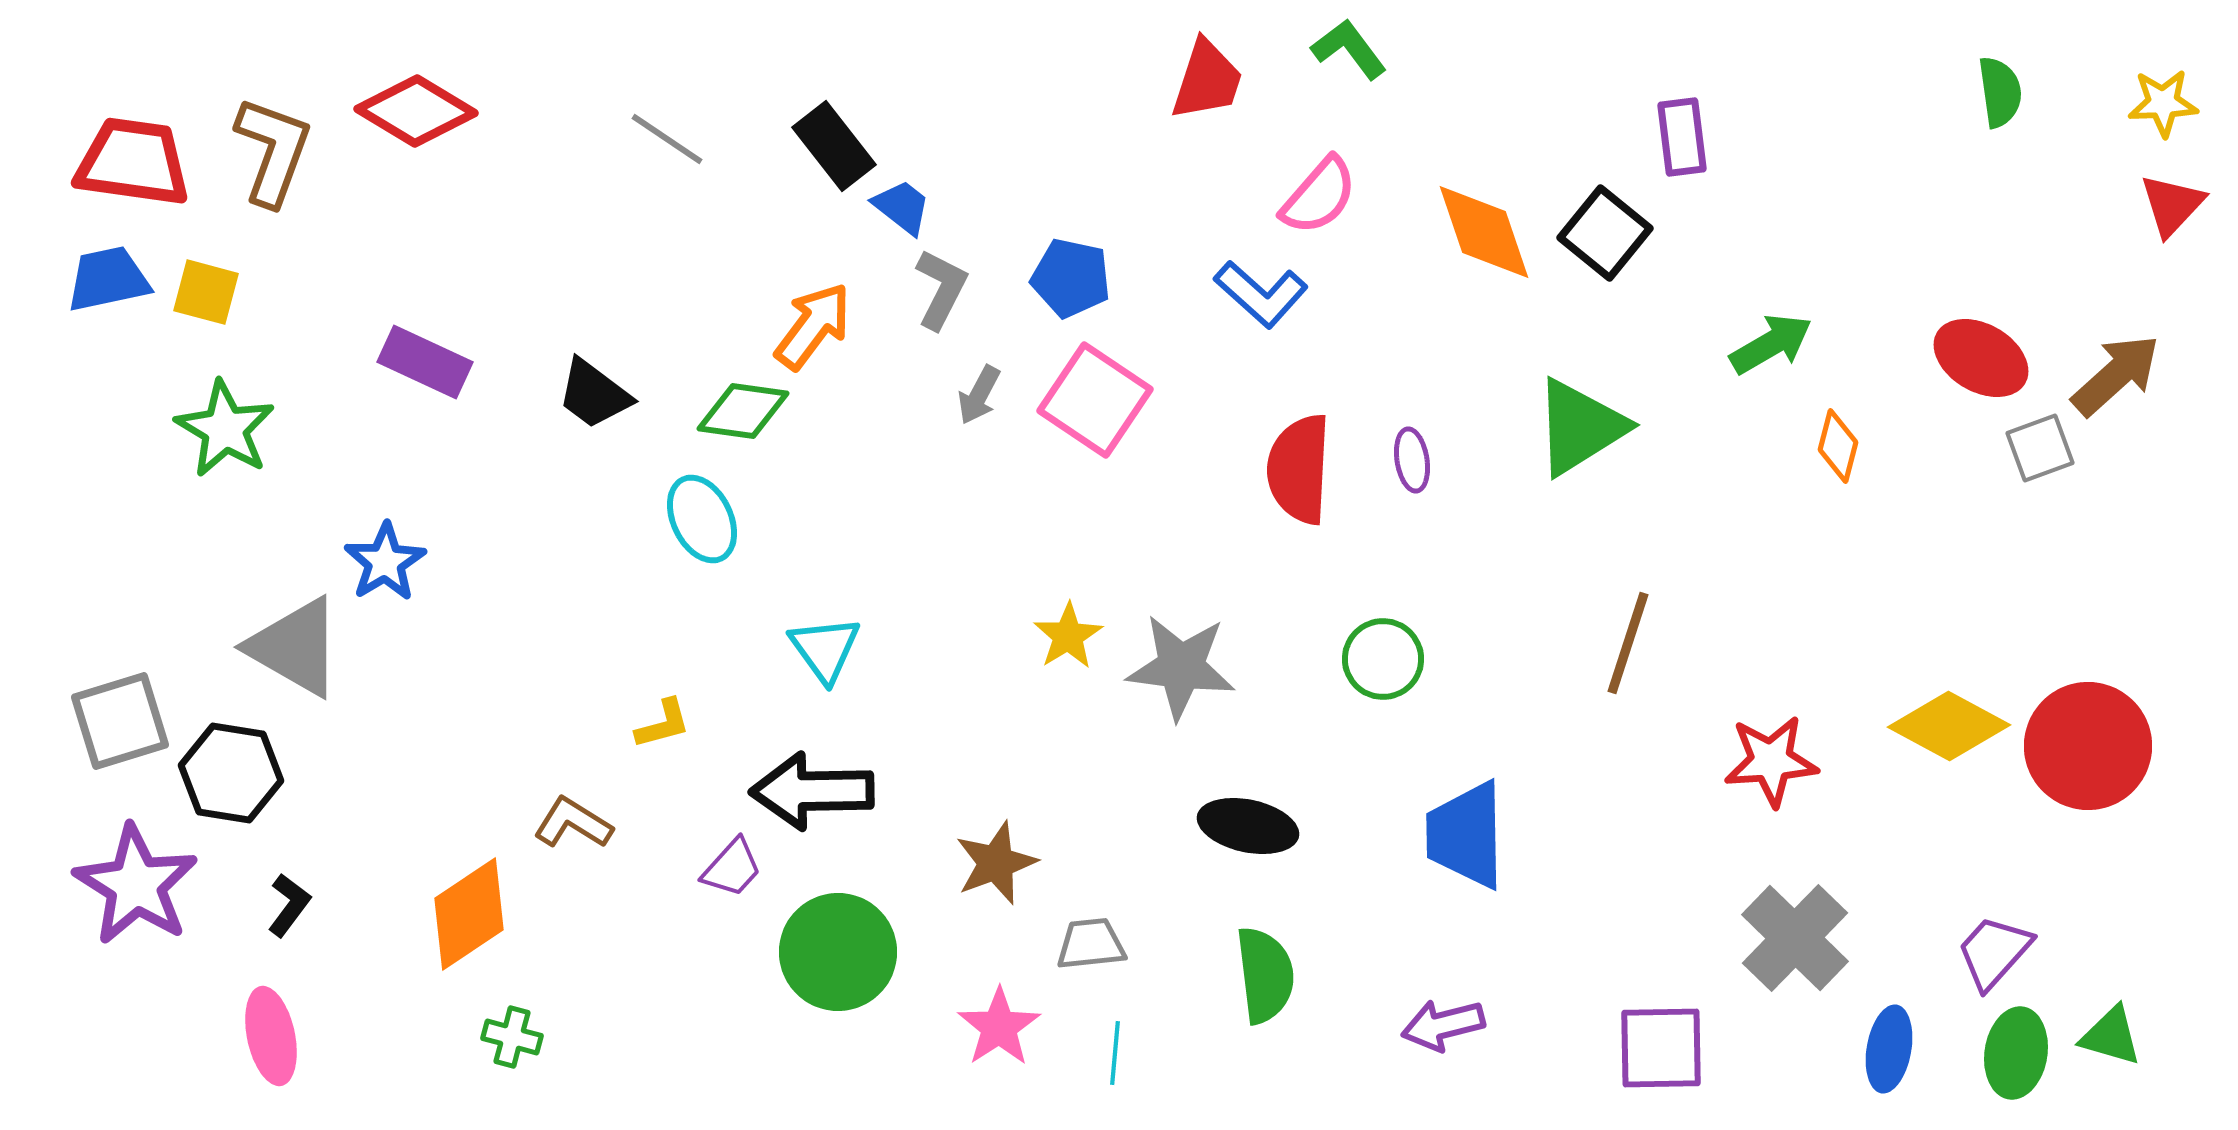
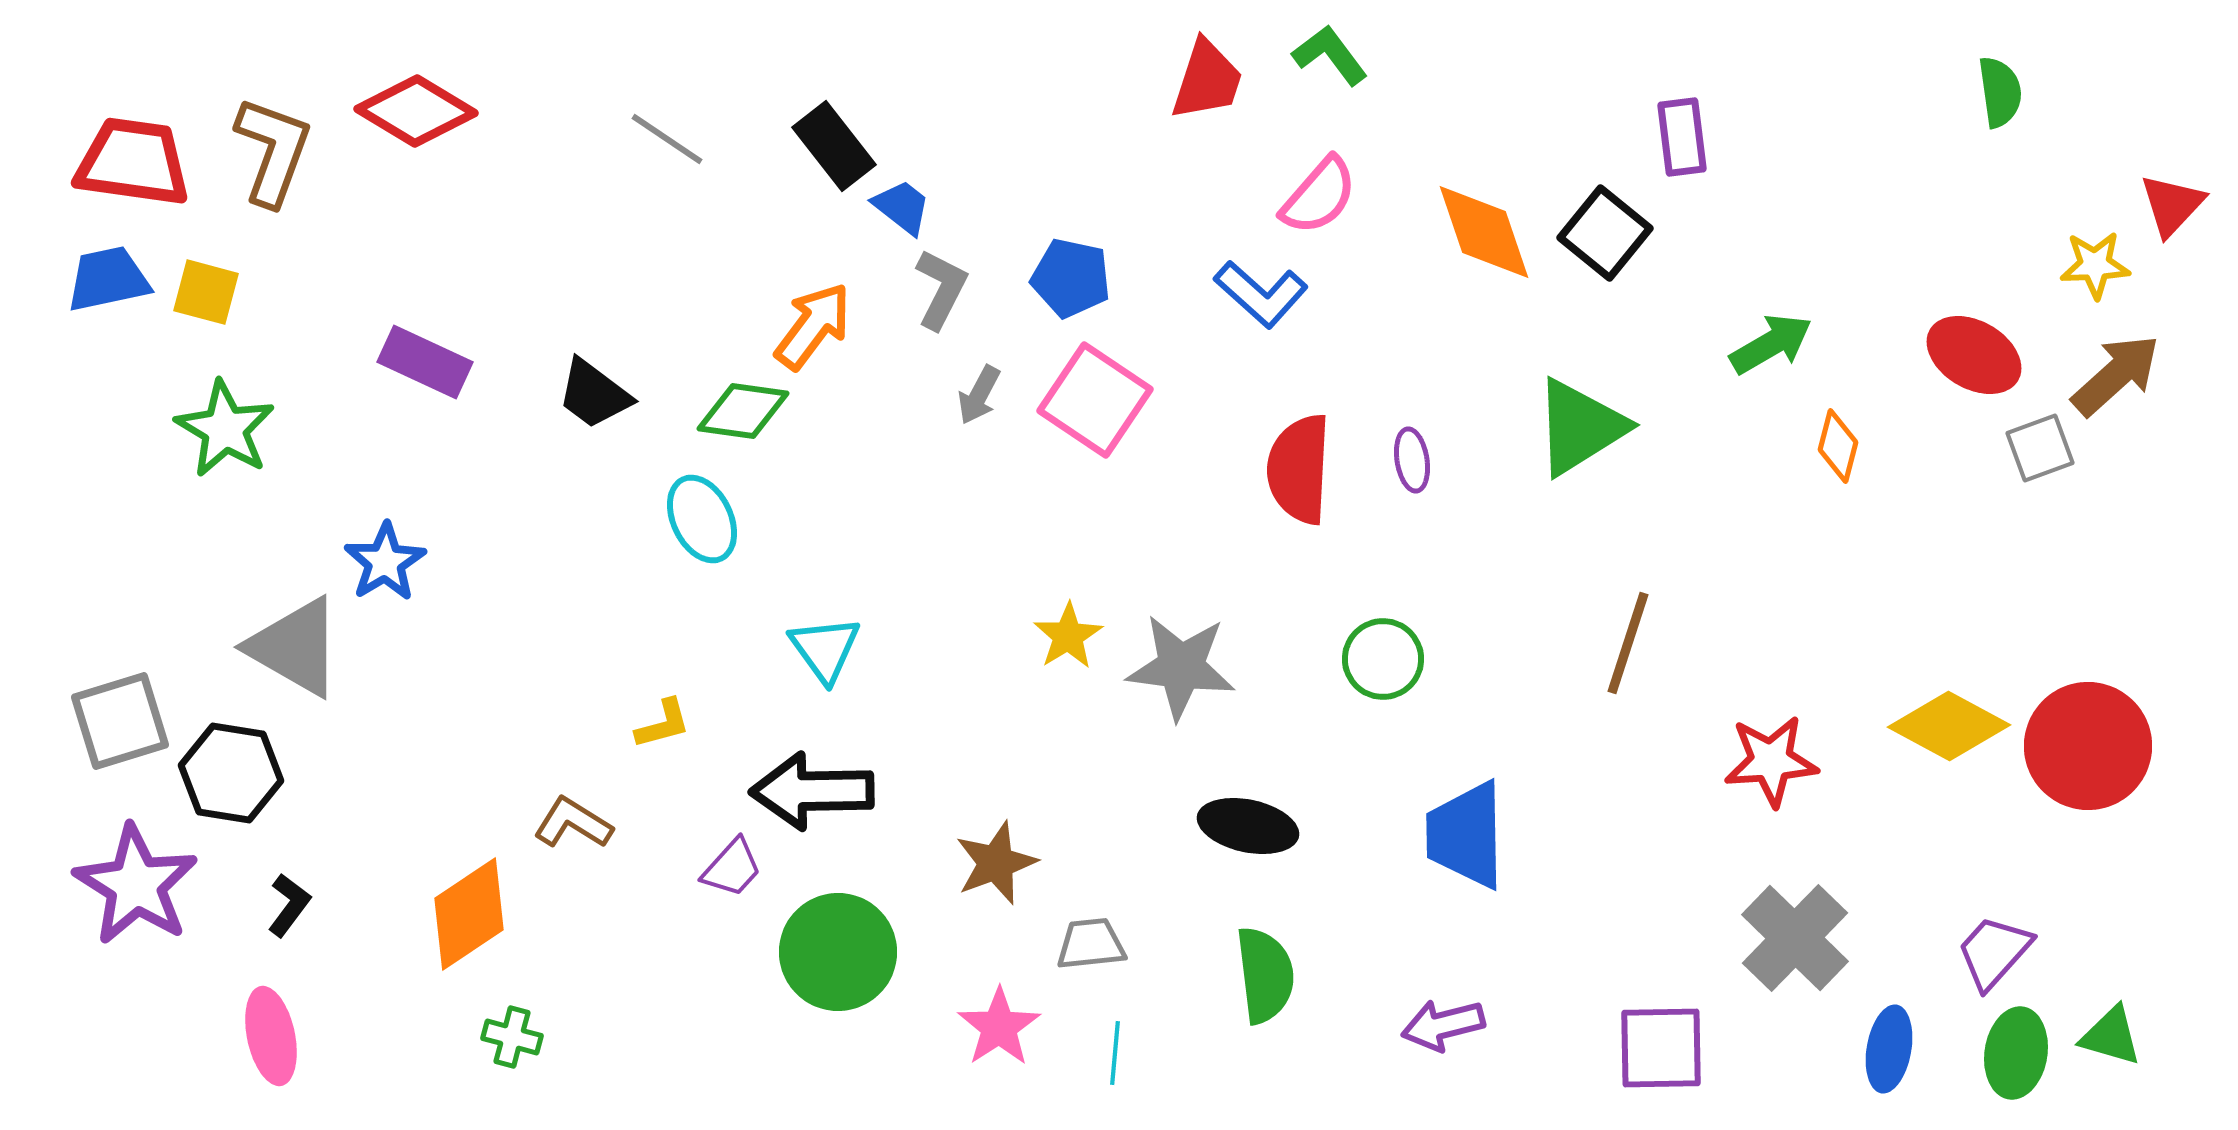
green L-shape at (1349, 49): moved 19 px left, 6 px down
yellow star at (2163, 103): moved 68 px left, 162 px down
red ellipse at (1981, 358): moved 7 px left, 3 px up
